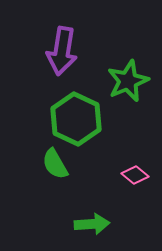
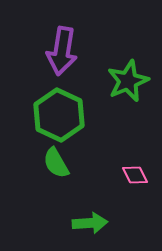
green hexagon: moved 17 px left, 4 px up
green semicircle: moved 1 px right, 1 px up
pink diamond: rotated 24 degrees clockwise
green arrow: moved 2 px left, 1 px up
